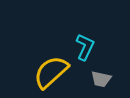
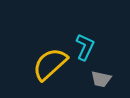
yellow semicircle: moved 1 px left, 8 px up
